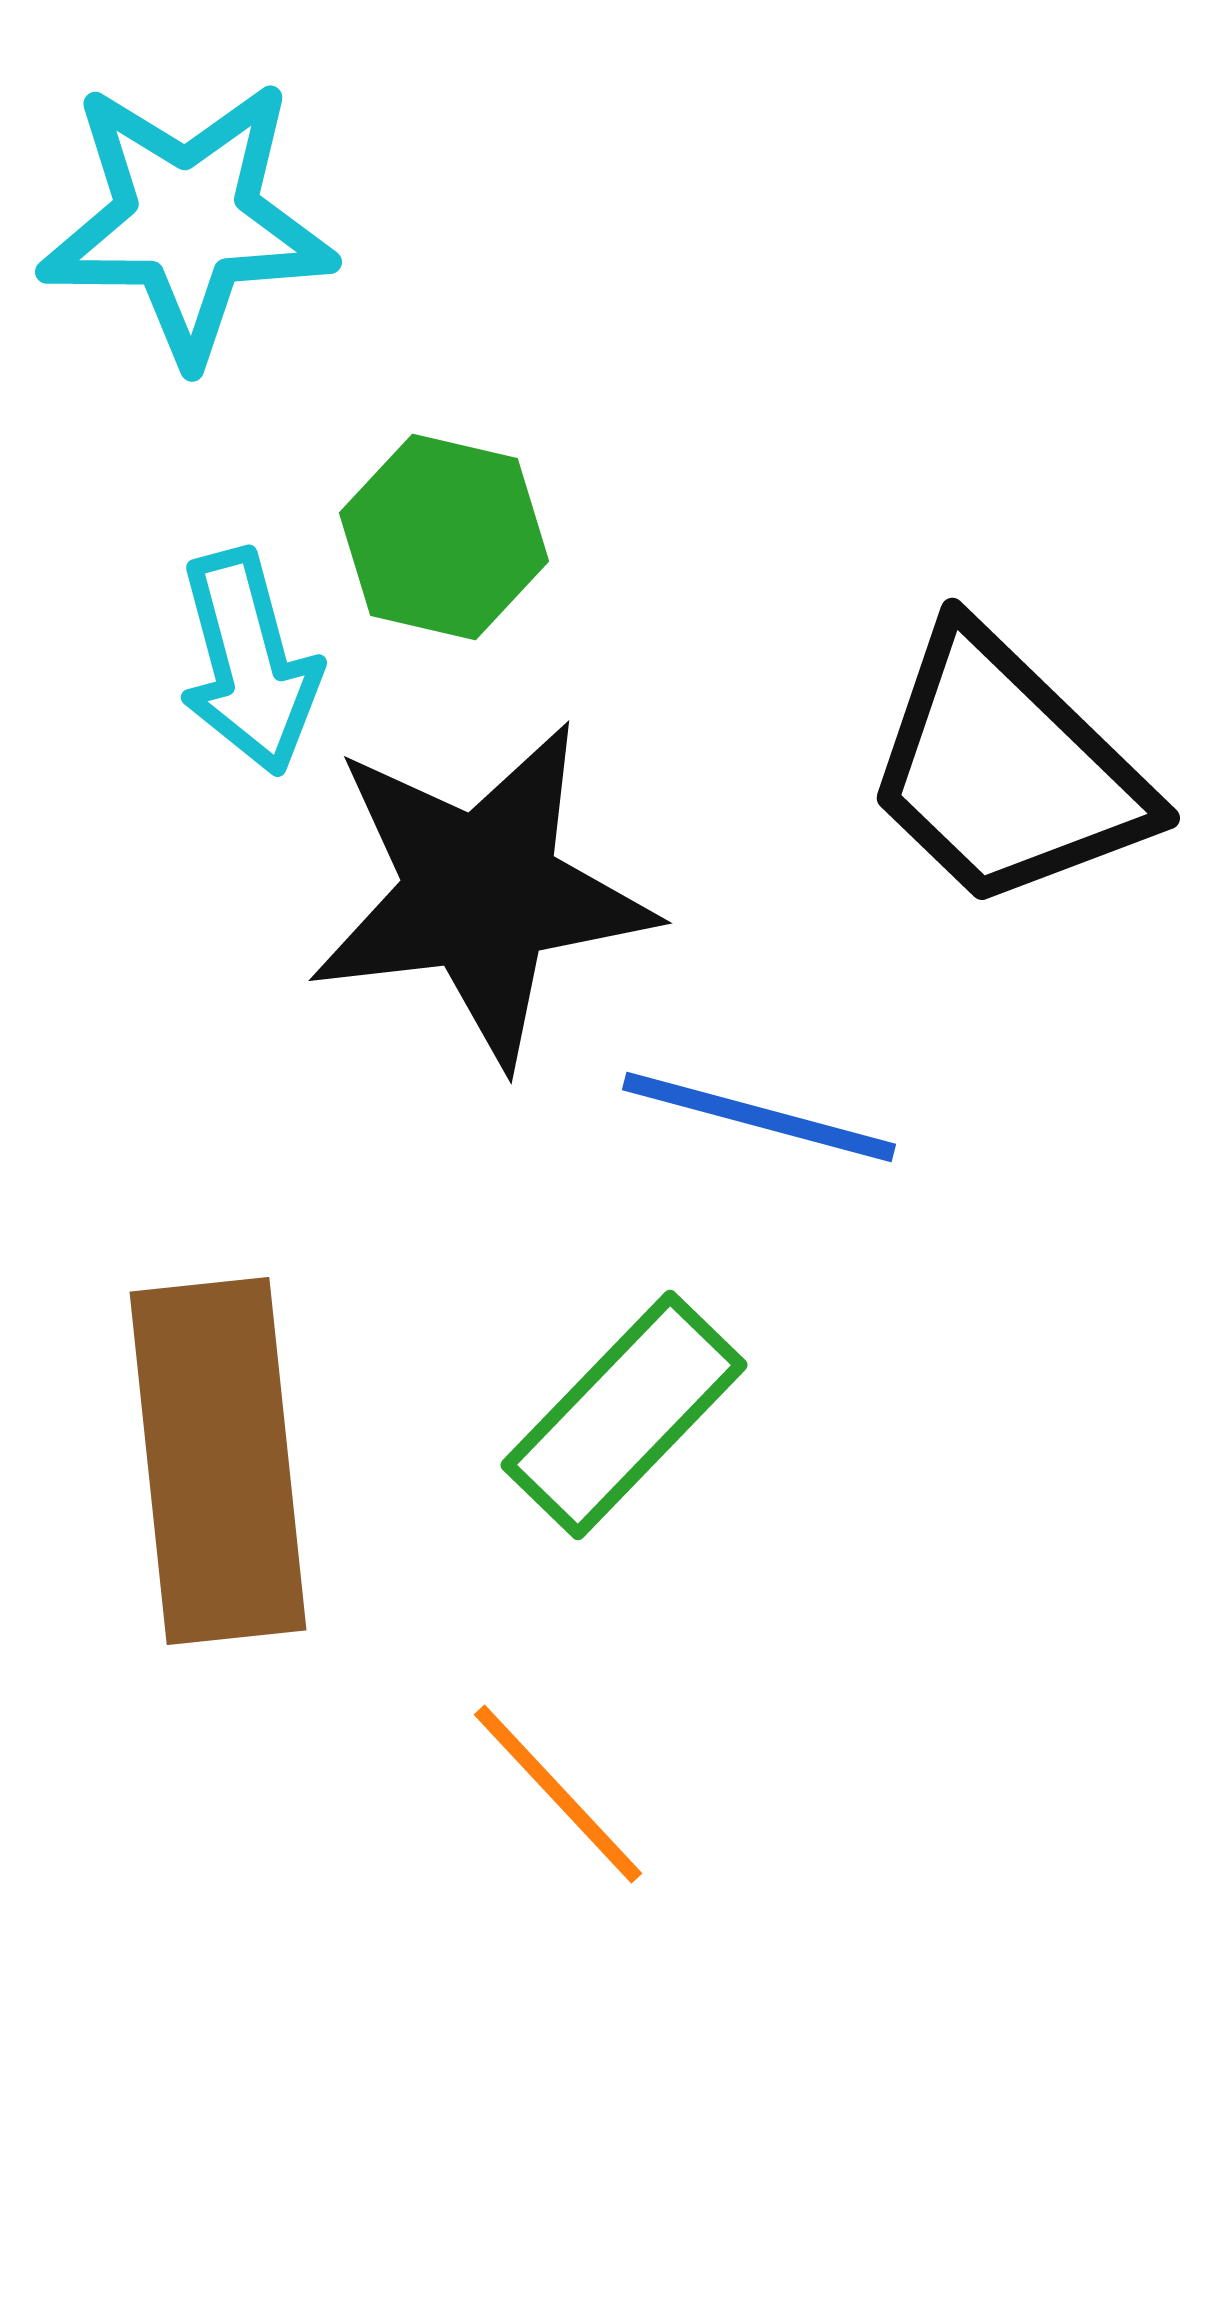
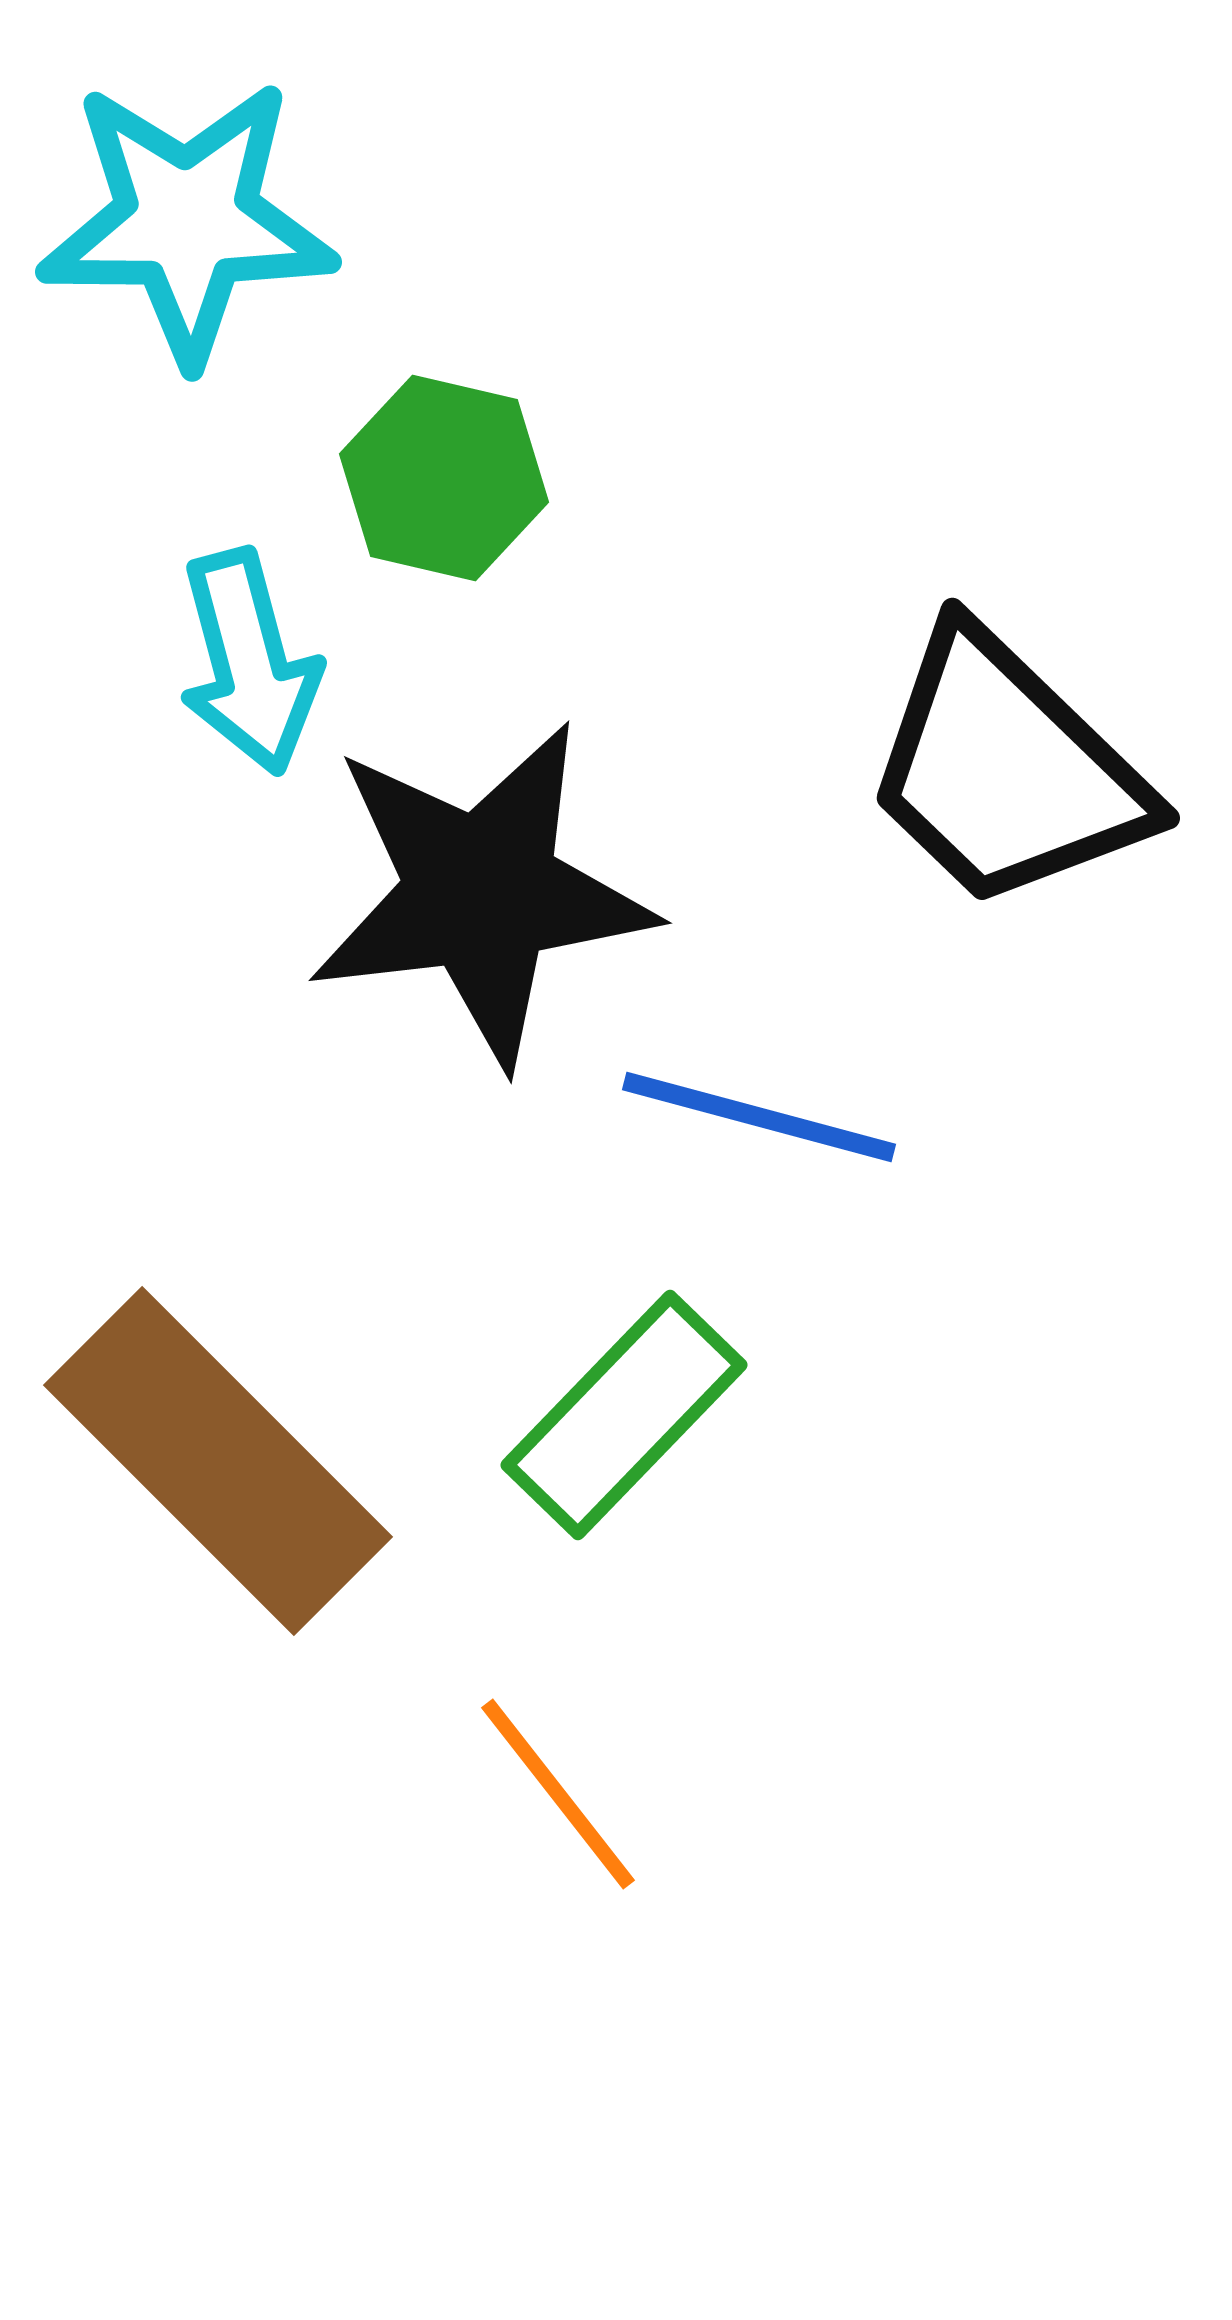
green hexagon: moved 59 px up
brown rectangle: rotated 39 degrees counterclockwise
orange line: rotated 5 degrees clockwise
